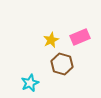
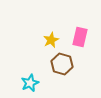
pink rectangle: rotated 54 degrees counterclockwise
